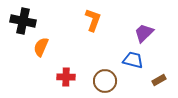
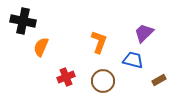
orange L-shape: moved 6 px right, 22 px down
red cross: rotated 24 degrees counterclockwise
brown circle: moved 2 px left
